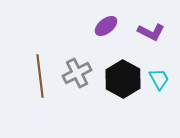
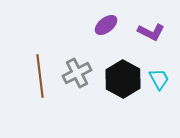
purple ellipse: moved 1 px up
